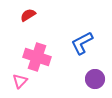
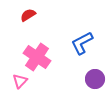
pink cross: rotated 16 degrees clockwise
